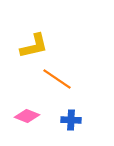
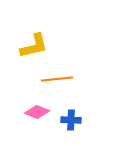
orange line: rotated 40 degrees counterclockwise
pink diamond: moved 10 px right, 4 px up
